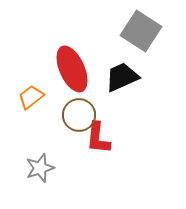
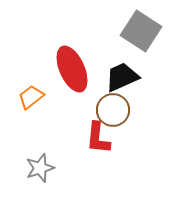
brown circle: moved 34 px right, 5 px up
